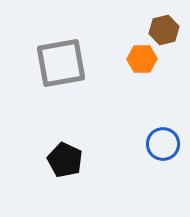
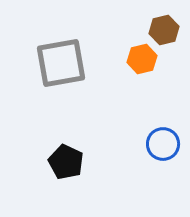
orange hexagon: rotated 12 degrees counterclockwise
black pentagon: moved 1 px right, 2 px down
